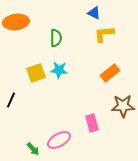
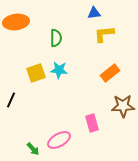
blue triangle: rotated 32 degrees counterclockwise
